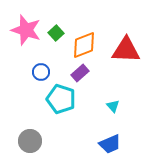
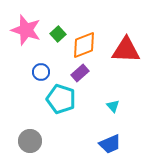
green square: moved 2 px right, 1 px down
